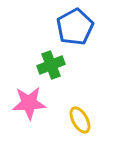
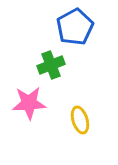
yellow ellipse: rotated 12 degrees clockwise
